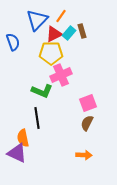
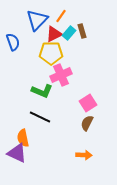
pink square: rotated 12 degrees counterclockwise
black line: moved 3 px right, 1 px up; rotated 55 degrees counterclockwise
